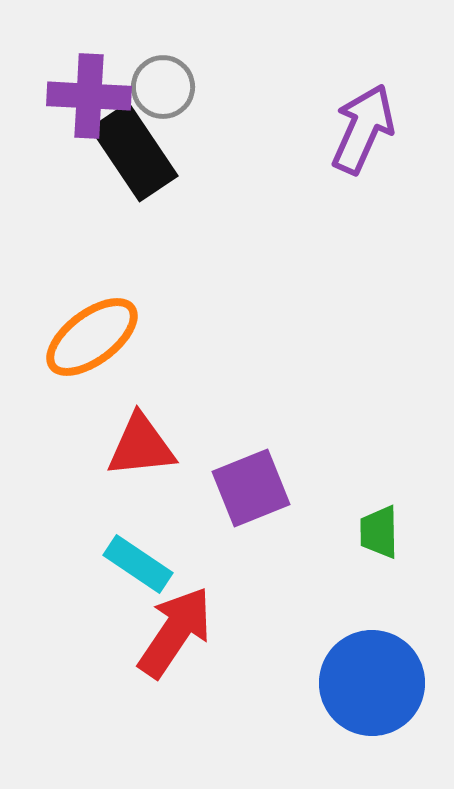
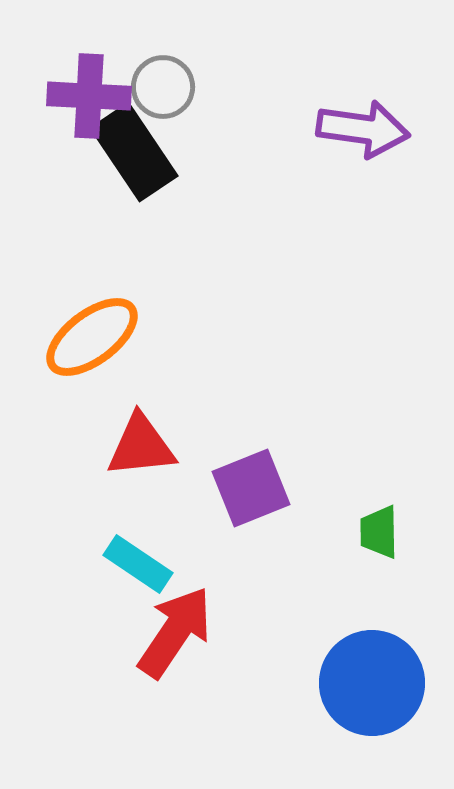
purple arrow: rotated 74 degrees clockwise
